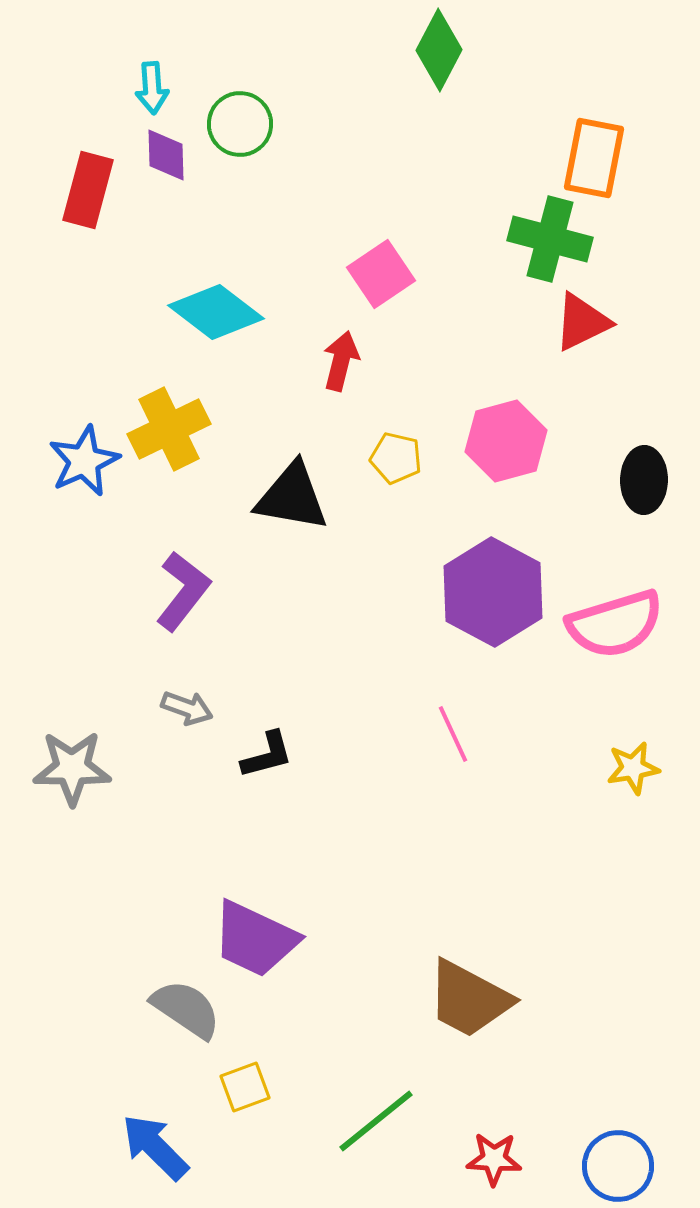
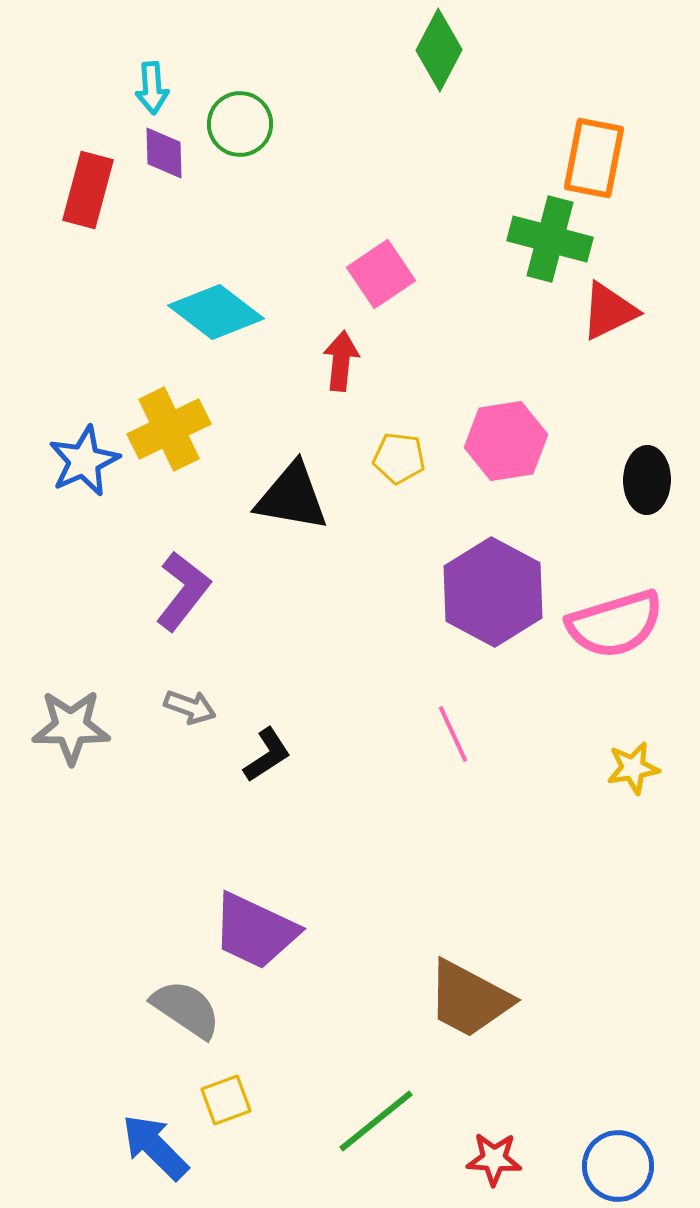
purple diamond: moved 2 px left, 2 px up
red triangle: moved 27 px right, 11 px up
red arrow: rotated 8 degrees counterclockwise
pink hexagon: rotated 6 degrees clockwise
yellow pentagon: moved 3 px right; rotated 6 degrees counterclockwise
black ellipse: moved 3 px right
gray arrow: moved 3 px right, 1 px up
black L-shape: rotated 18 degrees counterclockwise
gray star: moved 1 px left, 41 px up
purple trapezoid: moved 8 px up
yellow square: moved 19 px left, 13 px down
